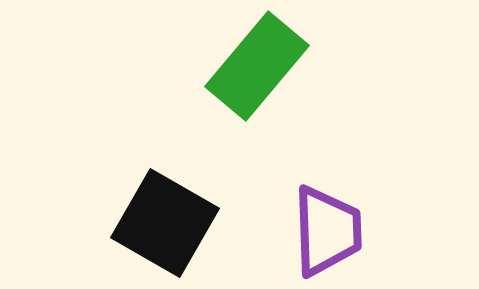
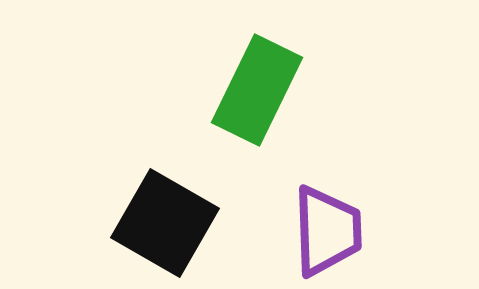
green rectangle: moved 24 px down; rotated 14 degrees counterclockwise
